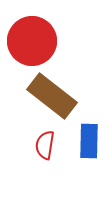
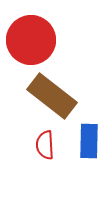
red circle: moved 1 px left, 1 px up
red semicircle: rotated 12 degrees counterclockwise
